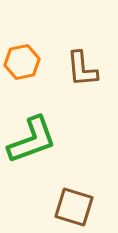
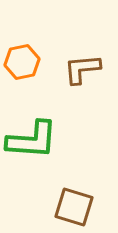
brown L-shape: rotated 90 degrees clockwise
green L-shape: rotated 24 degrees clockwise
